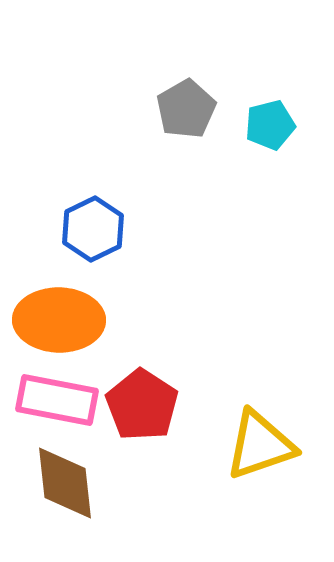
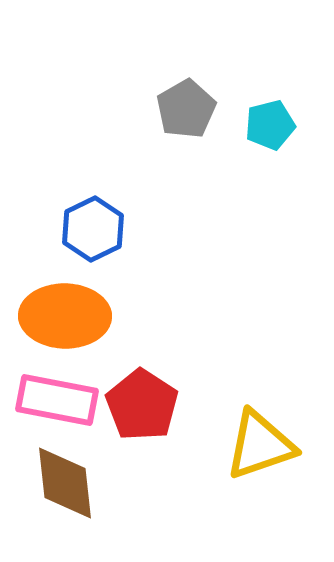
orange ellipse: moved 6 px right, 4 px up
